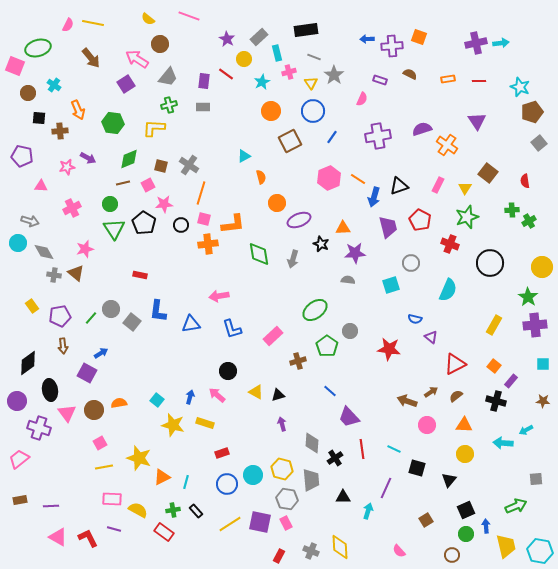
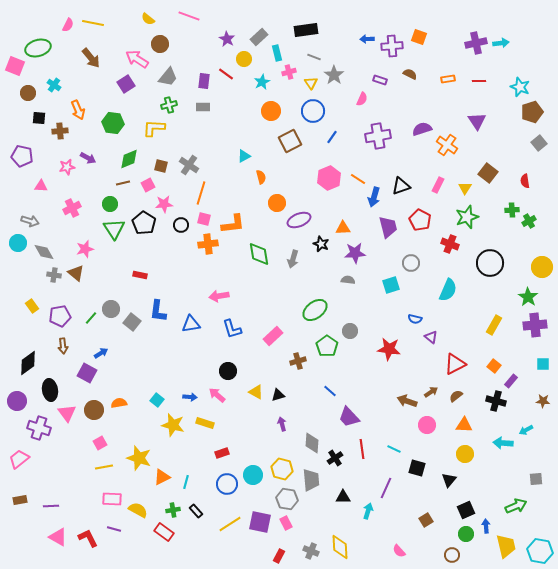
black triangle at (399, 186): moved 2 px right
blue arrow at (190, 397): rotated 80 degrees clockwise
